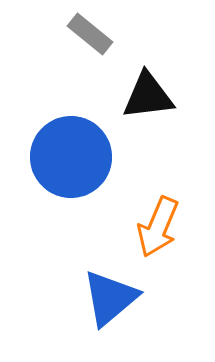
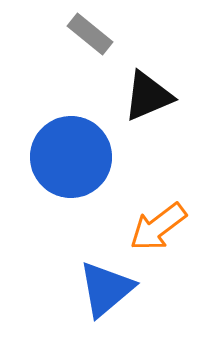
black triangle: rotated 16 degrees counterclockwise
orange arrow: rotated 30 degrees clockwise
blue triangle: moved 4 px left, 9 px up
